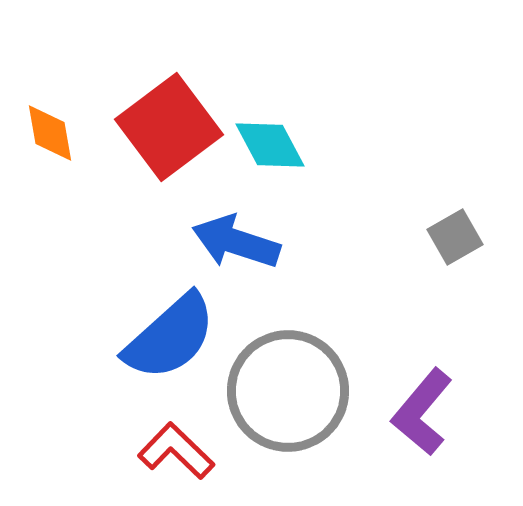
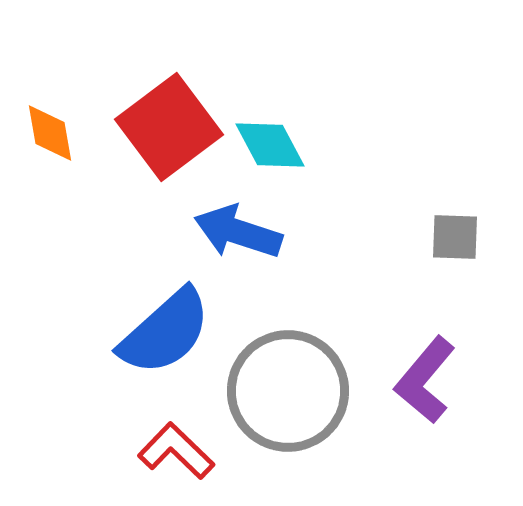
gray square: rotated 32 degrees clockwise
blue arrow: moved 2 px right, 10 px up
blue semicircle: moved 5 px left, 5 px up
purple L-shape: moved 3 px right, 32 px up
